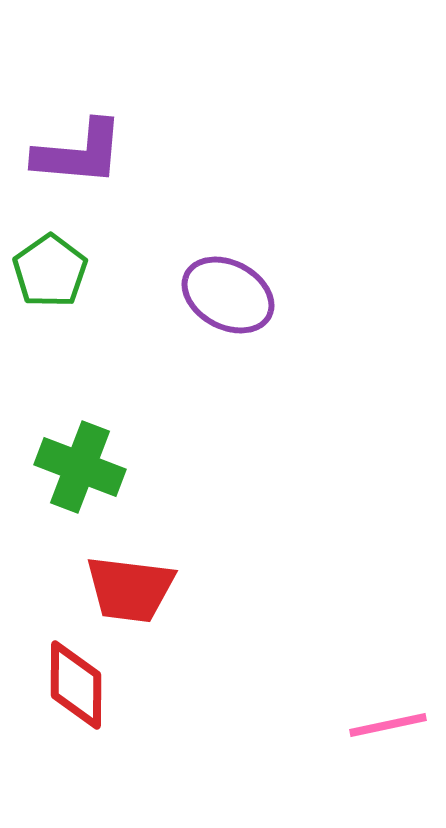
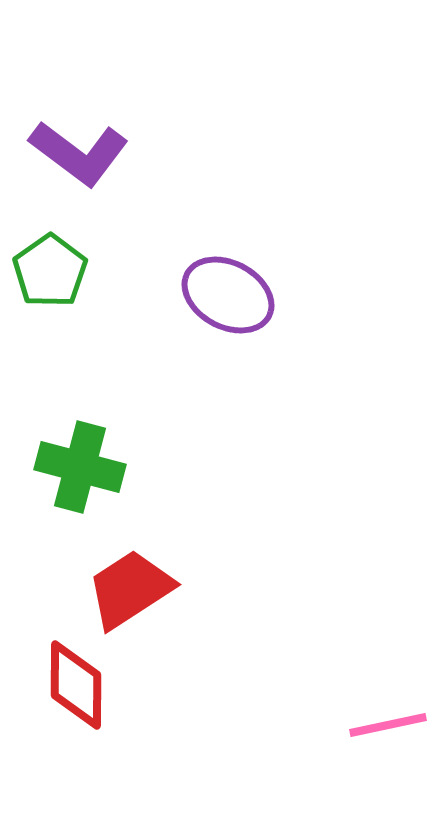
purple L-shape: rotated 32 degrees clockwise
green cross: rotated 6 degrees counterclockwise
red trapezoid: rotated 140 degrees clockwise
